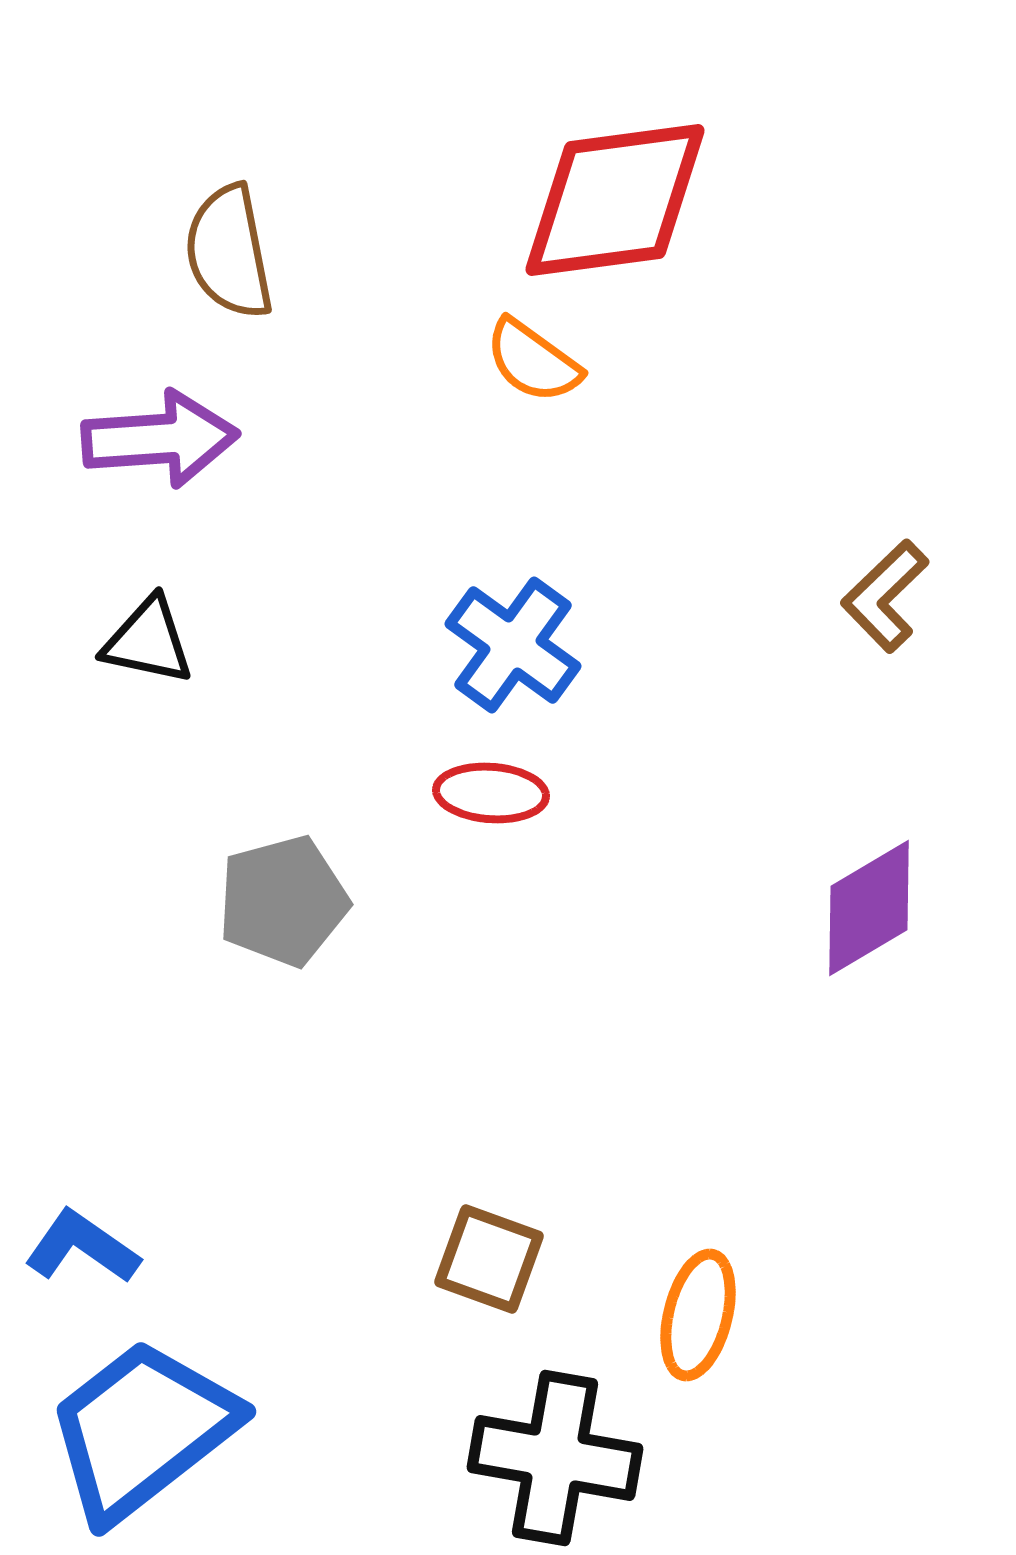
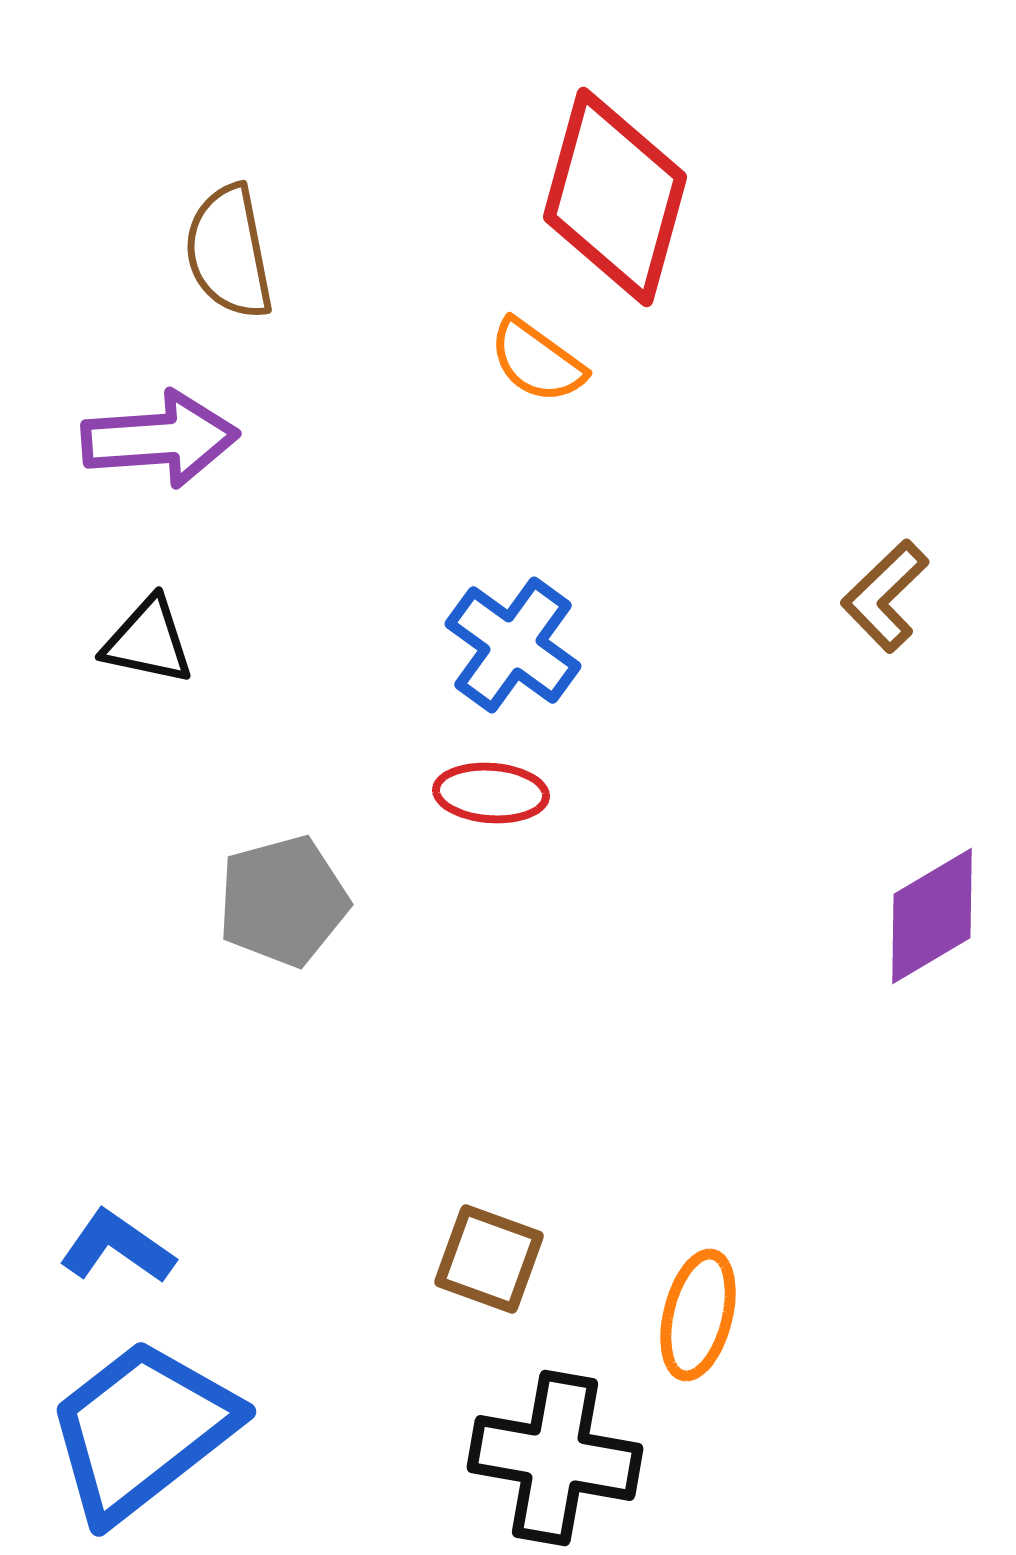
red diamond: moved 3 px up; rotated 67 degrees counterclockwise
orange semicircle: moved 4 px right
purple diamond: moved 63 px right, 8 px down
blue L-shape: moved 35 px right
